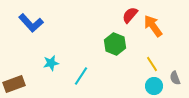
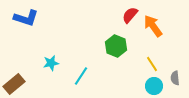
blue L-shape: moved 5 px left, 5 px up; rotated 30 degrees counterclockwise
green hexagon: moved 1 px right, 2 px down
gray semicircle: rotated 16 degrees clockwise
brown rectangle: rotated 20 degrees counterclockwise
